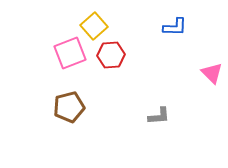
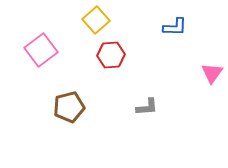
yellow square: moved 2 px right, 6 px up
pink square: moved 29 px left, 3 px up; rotated 16 degrees counterclockwise
pink triangle: rotated 20 degrees clockwise
gray L-shape: moved 12 px left, 9 px up
